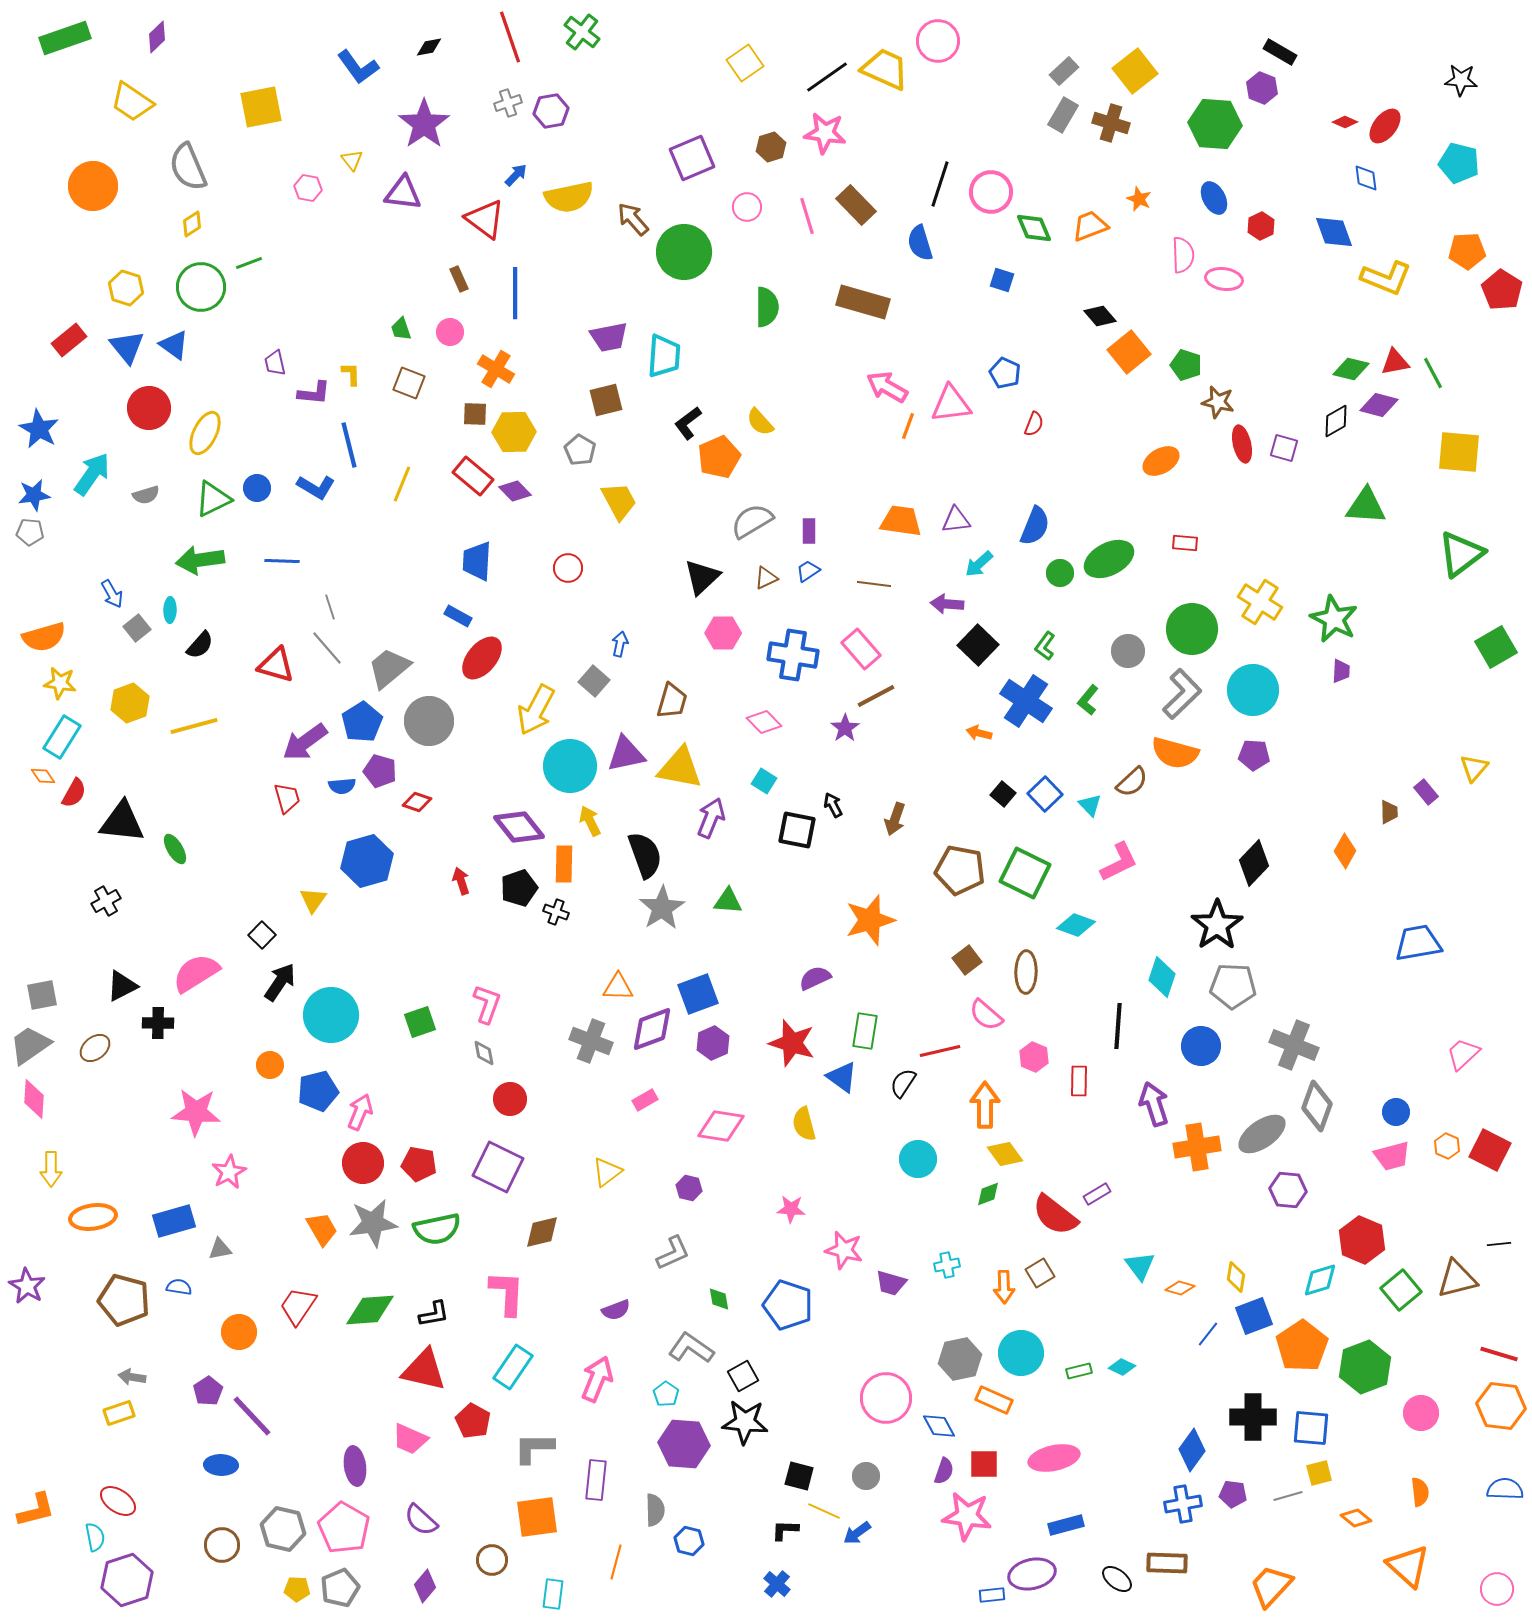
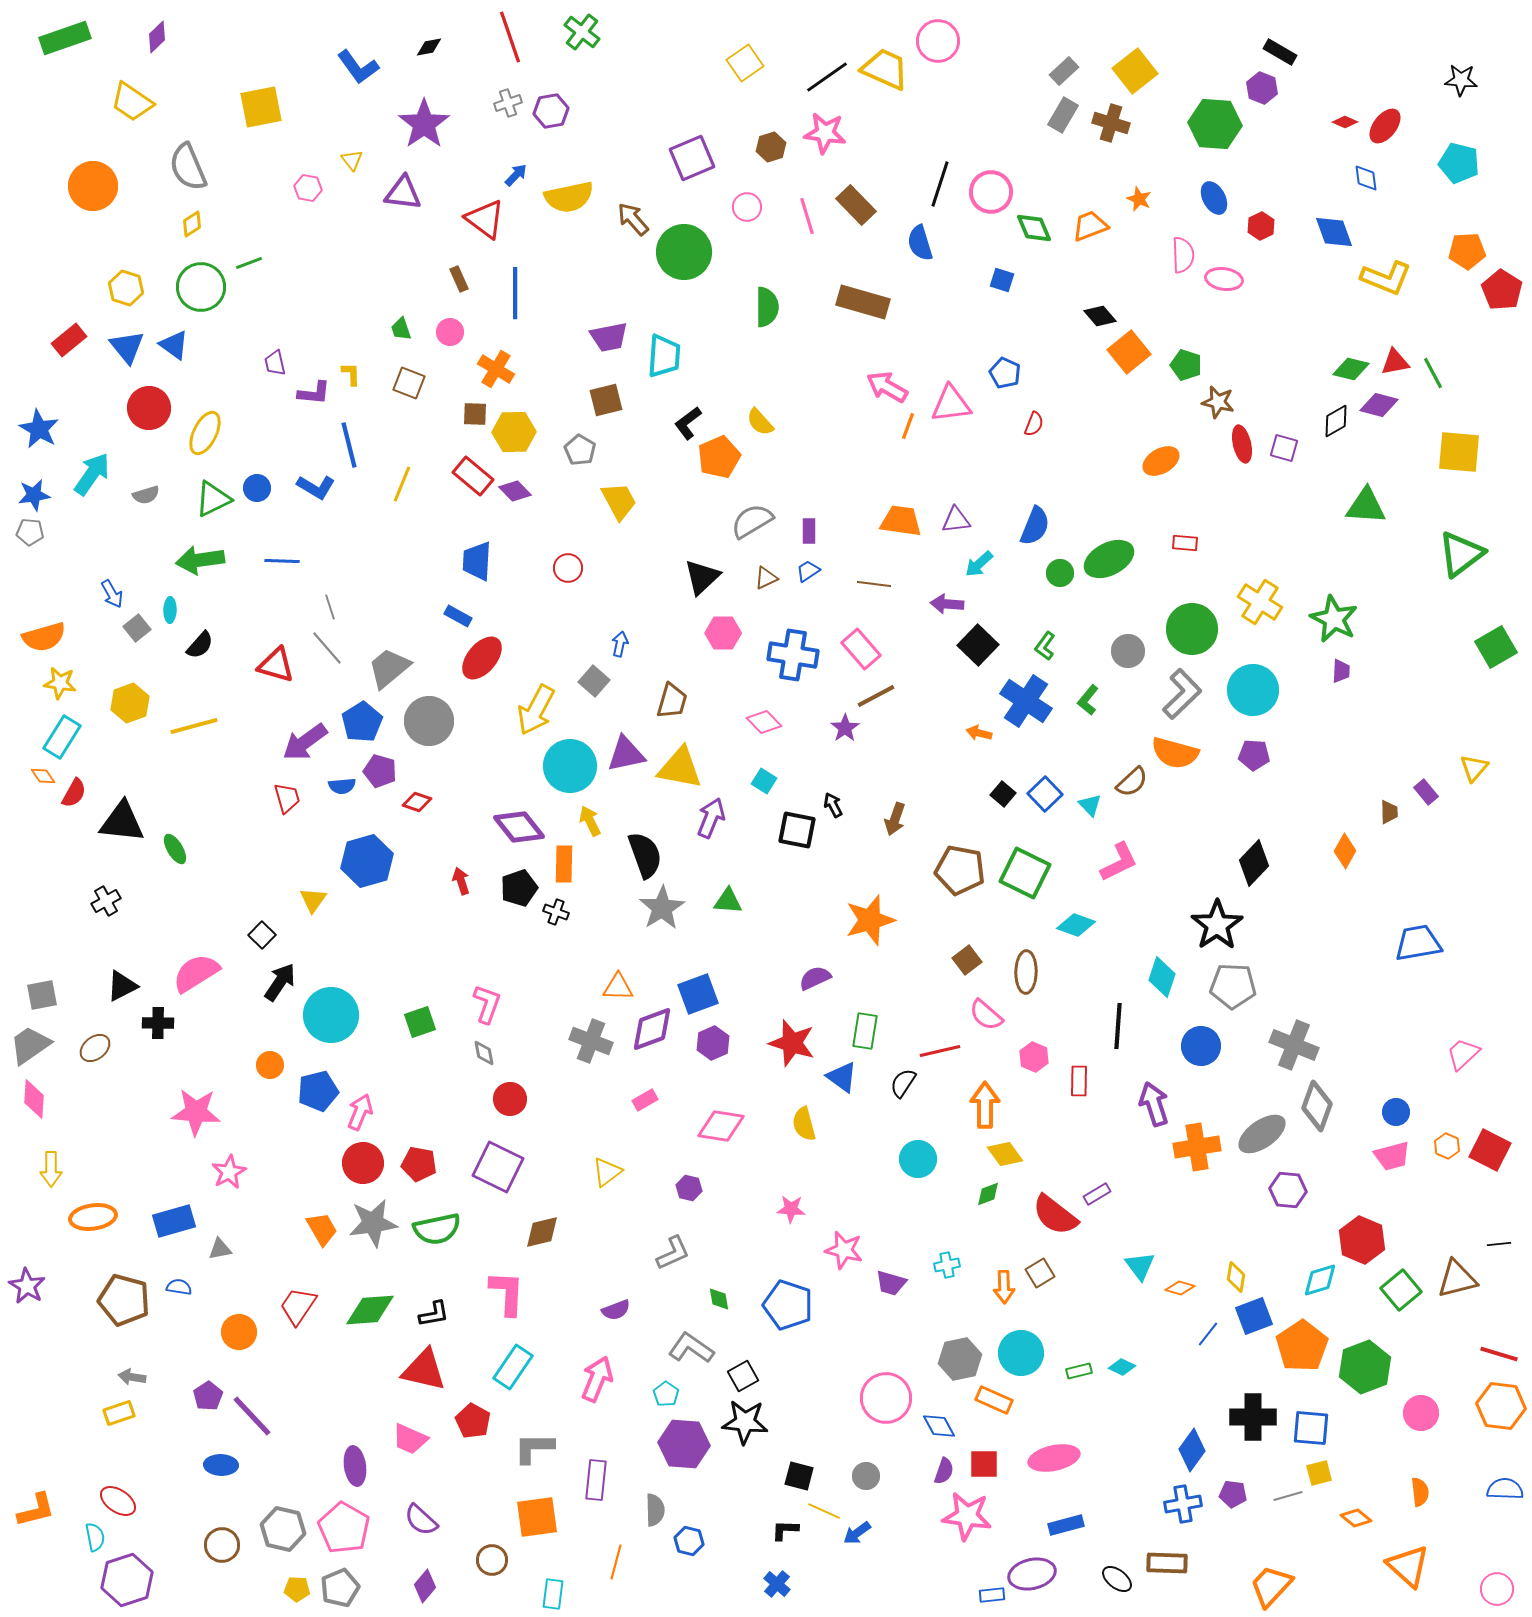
purple pentagon at (208, 1391): moved 5 px down
